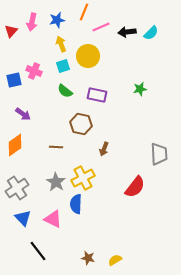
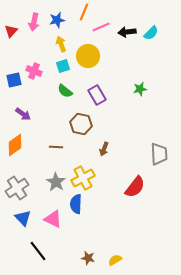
pink arrow: moved 2 px right
purple rectangle: rotated 48 degrees clockwise
